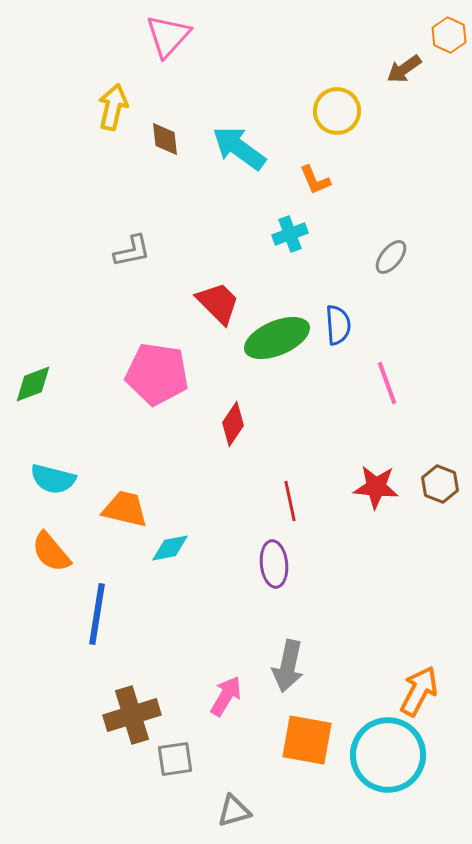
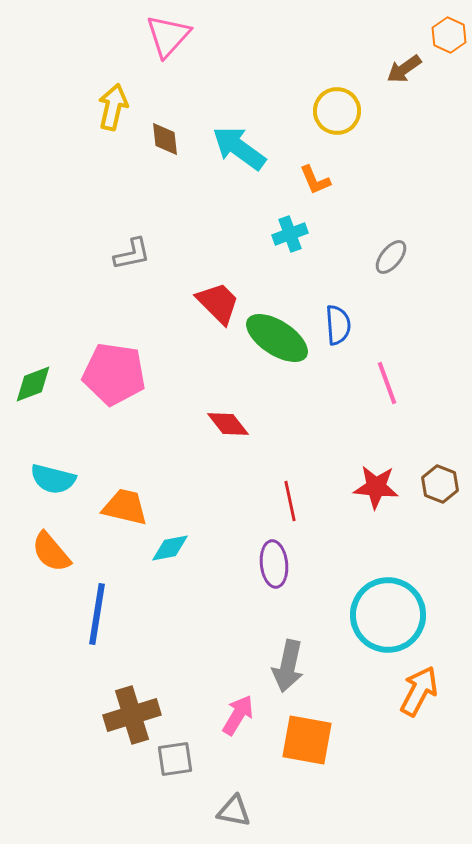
gray L-shape: moved 3 px down
green ellipse: rotated 56 degrees clockwise
pink pentagon: moved 43 px left
red diamond: moved 5 px left; rotated 72 degrees counterclockwise
orange trapezoid: moved 2 px up
pink arrow: moved 12 px right, 19 px down
cyan circle: moved 140 px up
gray triangle: rotated 27 degrees clockwise
